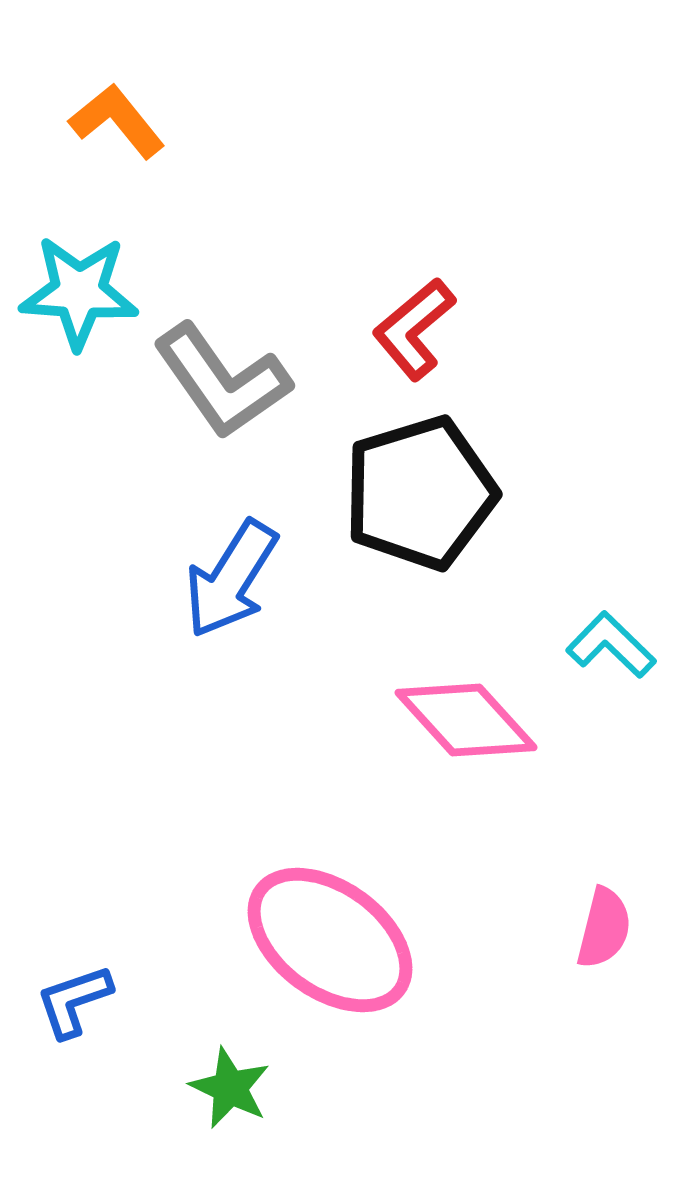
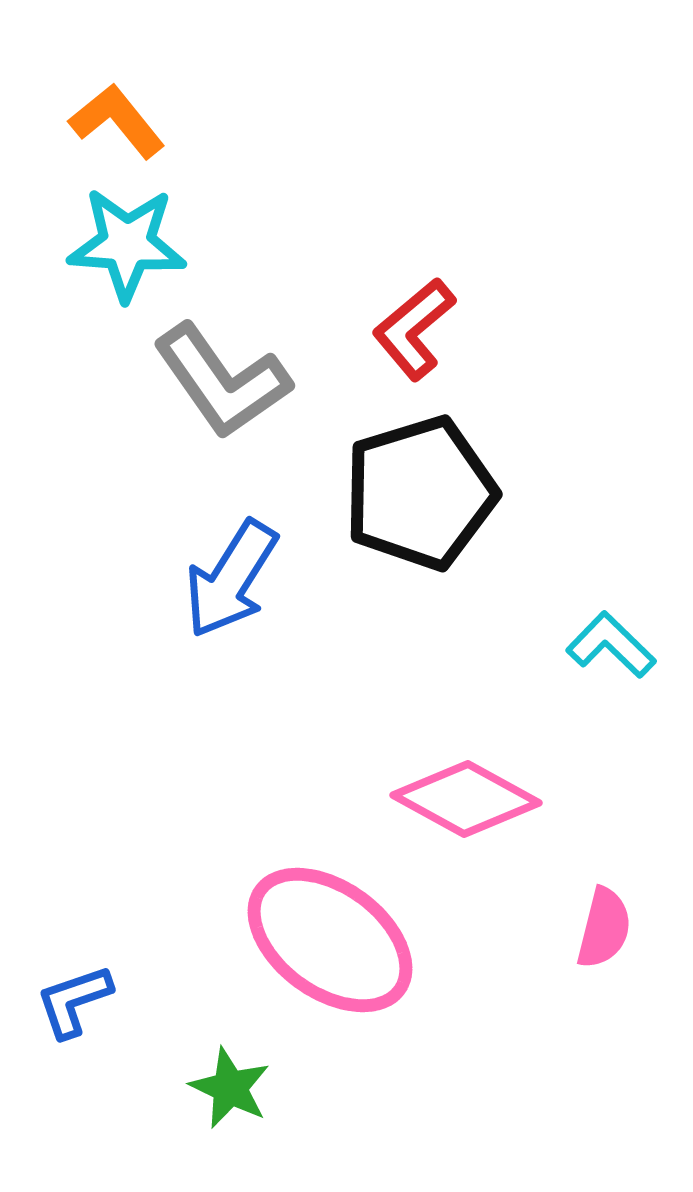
cyan star: moved 48 px right, 48 px up
pink diamond: moved 79 px down; rotated 19 degrees counterclockwise
